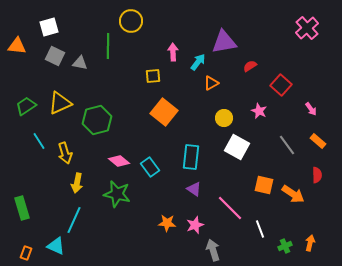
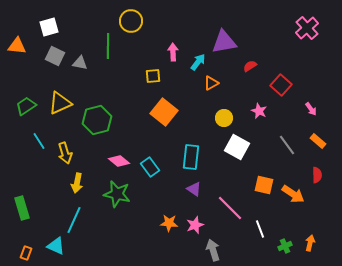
orange star at (167, 223): moved 2 px right
